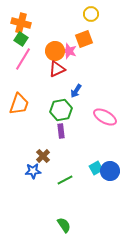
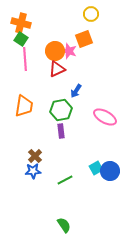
pink line: moved 2 px right; rotated 35 degrees counterclockwise
orange trapezoid: moved 5 px right, 2 px down; rotated 10 degrees counterclockwise
brown cross: moved 8 px left
